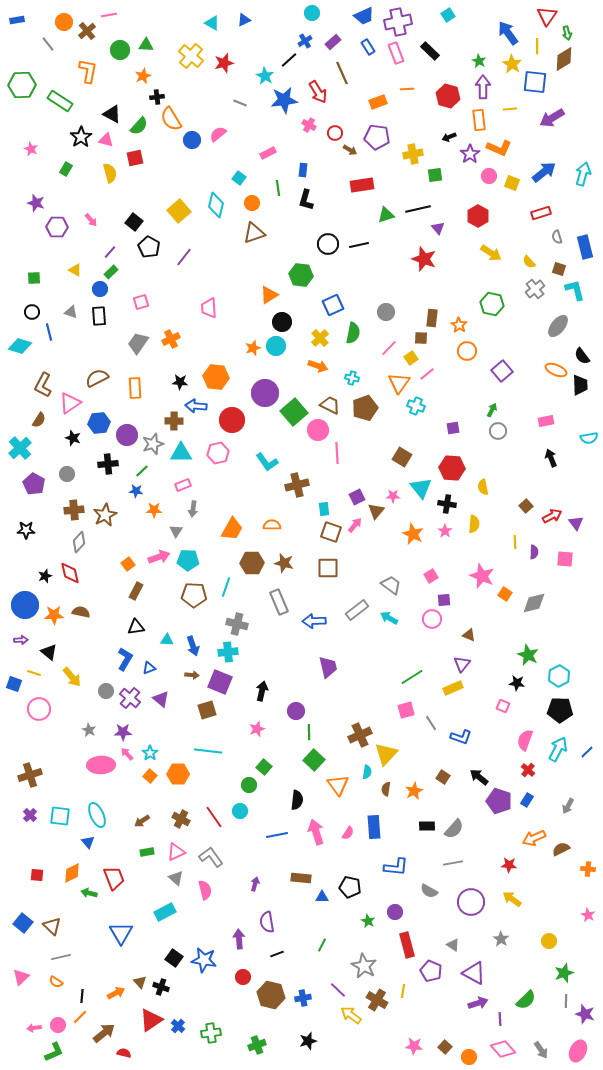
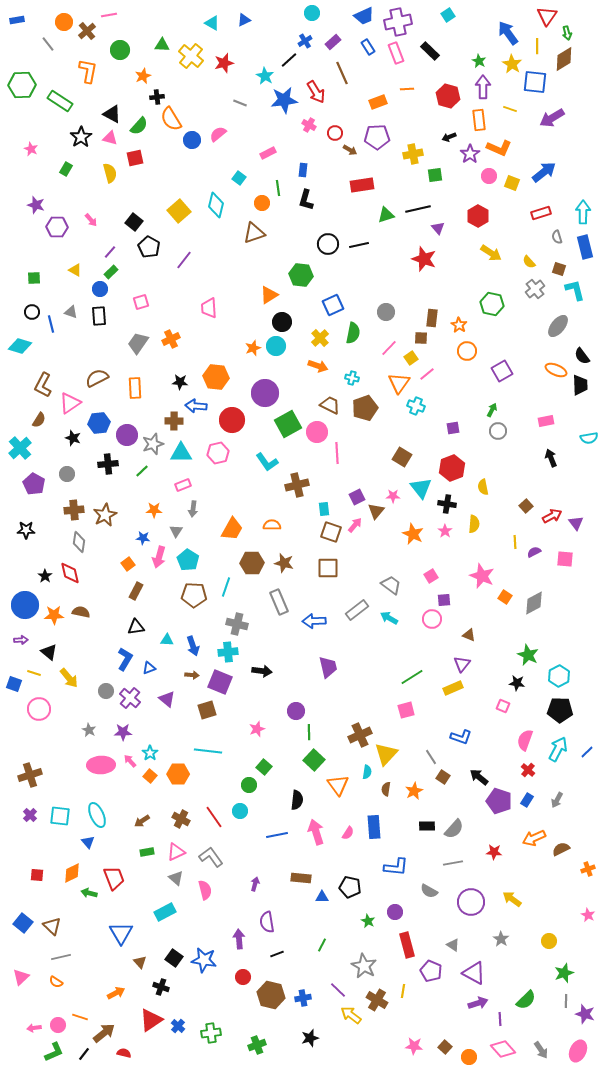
green triangle at (146, 45): moved 16 px right
red arrow at (318, 92): moved 2 px left
yellow line at (510, 109): rotated 24 degrees clockwise
purple pentagon at (377, 137): rotated 10 degrees counterclockwise
pink triangle at (106, 140): moved 4 px right, 2 px up
cyan arrow at (583, 174): moved 38 px down; rotated 15 degrees counterclockwise
purple star at (36, 203): moved 2 px down
orange circle at (252, 203): moved 10 px right
purple line at (184, 257): moved 3 px down
blue line at (49, 332): moved 2 px right, 8 px up
purple square at (502, 371): rotated 10 degrees clockwise
green square at (294, 412): moved 6 px left, 12 px down; rotated 12 degrees clockwise
pink circle at (318, 430): moved 1 px left, 2 px down
red hexagon at (452, 468): rotated 25 degrees counterclockwise
blue star at (136, 491): moved 7 px right, 47 px down
gray diamond at (79, 542): rotated 35 degrees counterclockwise
purple semicircle at (534, 552): rotated 120 degrees counterclockwise
pink arrow at (159, 557): rotated 125 degrees clockwise
cyan pentagon at (188, 560): rotated 30 degrees clockwise
black star at (45, 576): rotated 16 degrees counterclockwise
orange square at (505, 594): moved 3 px down
gray diamond at (534, 603): rotated 15 degrees counterclockwise
yellow arrow at (72, 677): moved 3 px left, 1 px down
black arrow at (262, 691): moved 20 px up; rotated 84 degrees clockwise
purple triangle at (161, 699): moved 6 px right
gray line at (431, 723): moved 34 px down
pink arrow at (127, 754): moved 3 px right, 7 px down
gray arrow at (568, 806): moved 11 px left, 6 px up
red star at (509, 865): moved 15 px left, 13 px up
orange cross at (588, 869): rotated 24 degrees counterclockwise
brown triangle at (140, 982): moved 20 px up
black line at (82, 996): moved 2 px right, 58 px down; rotated 32 degrees clockwise
orange line at (80, 1017): rotated 63 degrees clockwise
black star at (308, 1041): moved 2 px right, 3 px up
